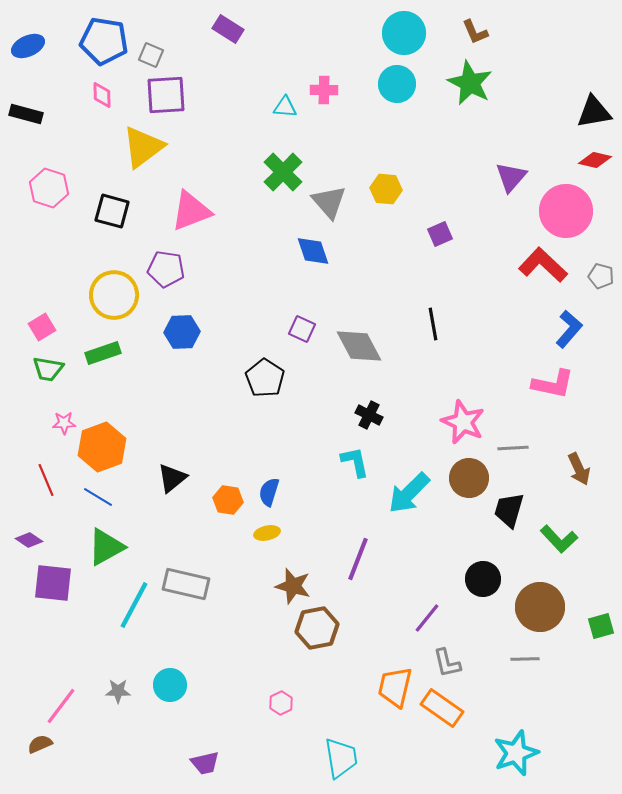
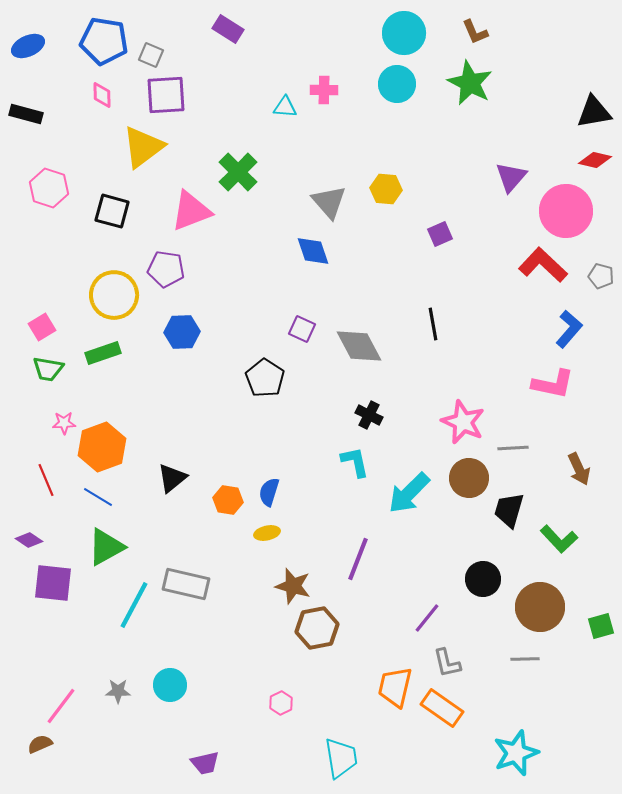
green cross at (283, 172): moved 45 px left
